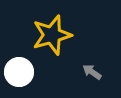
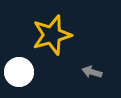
gray arrow: rotated 18 degrees counterclockwise
